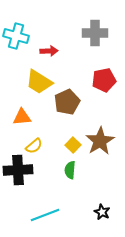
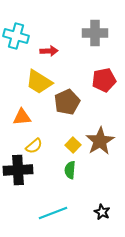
cyan line: moved 8 px right, 2 px up
